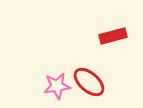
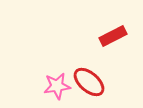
red rectangle: rotated 12 degrees counterclockwise
